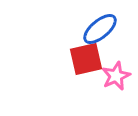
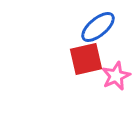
blue ellipse: moved 2 px left, 2 px up
